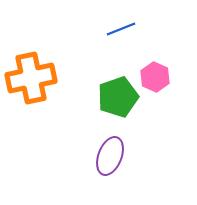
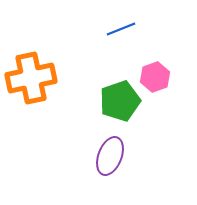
pink hexagon: rotated 16 degrees clockwise
green pentagon: moved 2 px right, 4 px down
